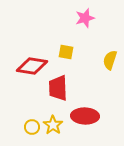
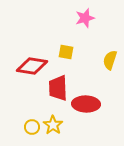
red ellipse: moved 1 px right, 12 px up
